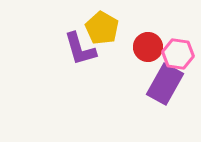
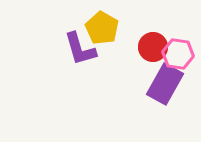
red circle: moved 5 px right
